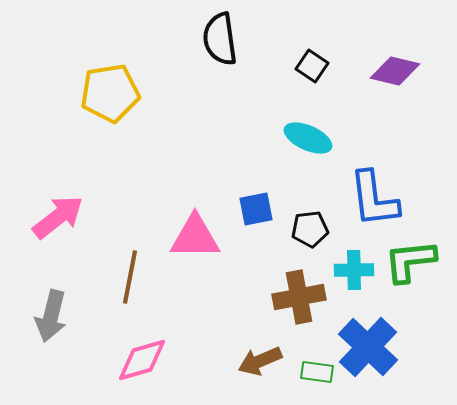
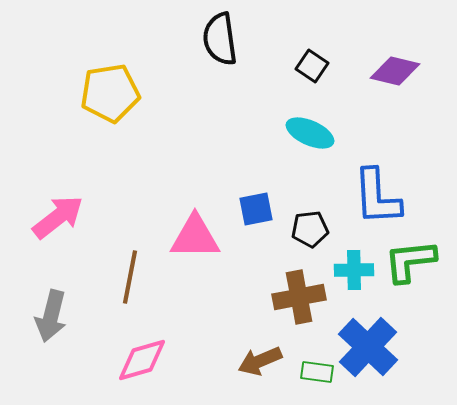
cyan ellipse: moved 2 px right, 5 px up
blue L-shape: moved 3 px right, 2 px up; rotated 4 degrees clockwise
